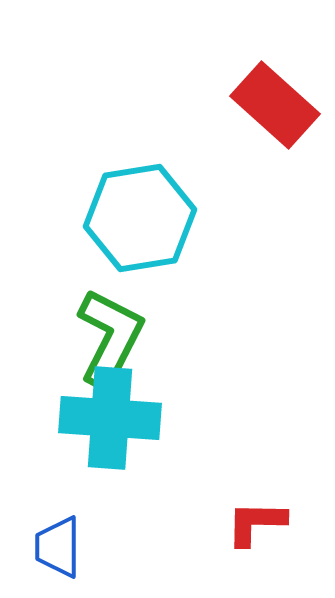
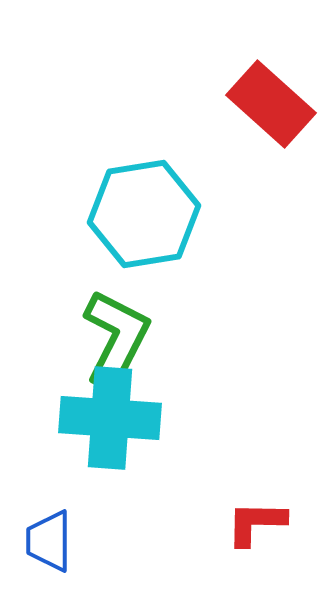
red rectangle: moved 4 px left, 1 px up
cyan hexagon: moved 4 px right, 4 px up
green L-shape: moved 6 px right, 1 px down
blue trapezoid: moved 9 px left, 6 px up
